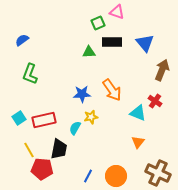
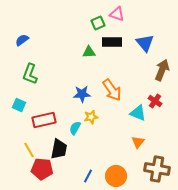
pink triangle: moved 2 px down
cyan square: moved 13 px up; rotated 32 degrees counterclockwise
brown cross: moved 1 px left, 4 px up; rotated 15 degrees counterclockwise
